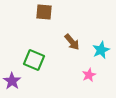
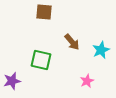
green square: moved 7 px right; rotated 10 degrees counterclockwise
pink star: moved 2 px left, 6 px down
purple star: rotated 24 degrees clockwise
